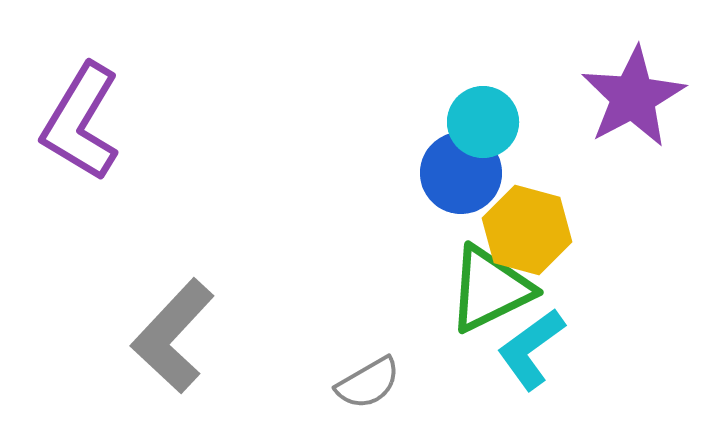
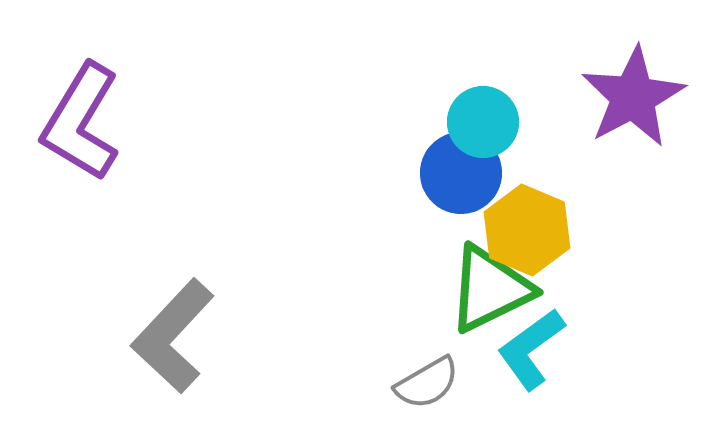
yellow hexagon: rotated 8 degrees clockwise
gray semicircle: moved 59 px right
